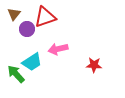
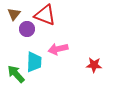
red triangle: moved 2 px up; rotated 40 degrees clockwise
cyan trapezoid: moved 2 px right; rotated 55 degrees counterclockwise
